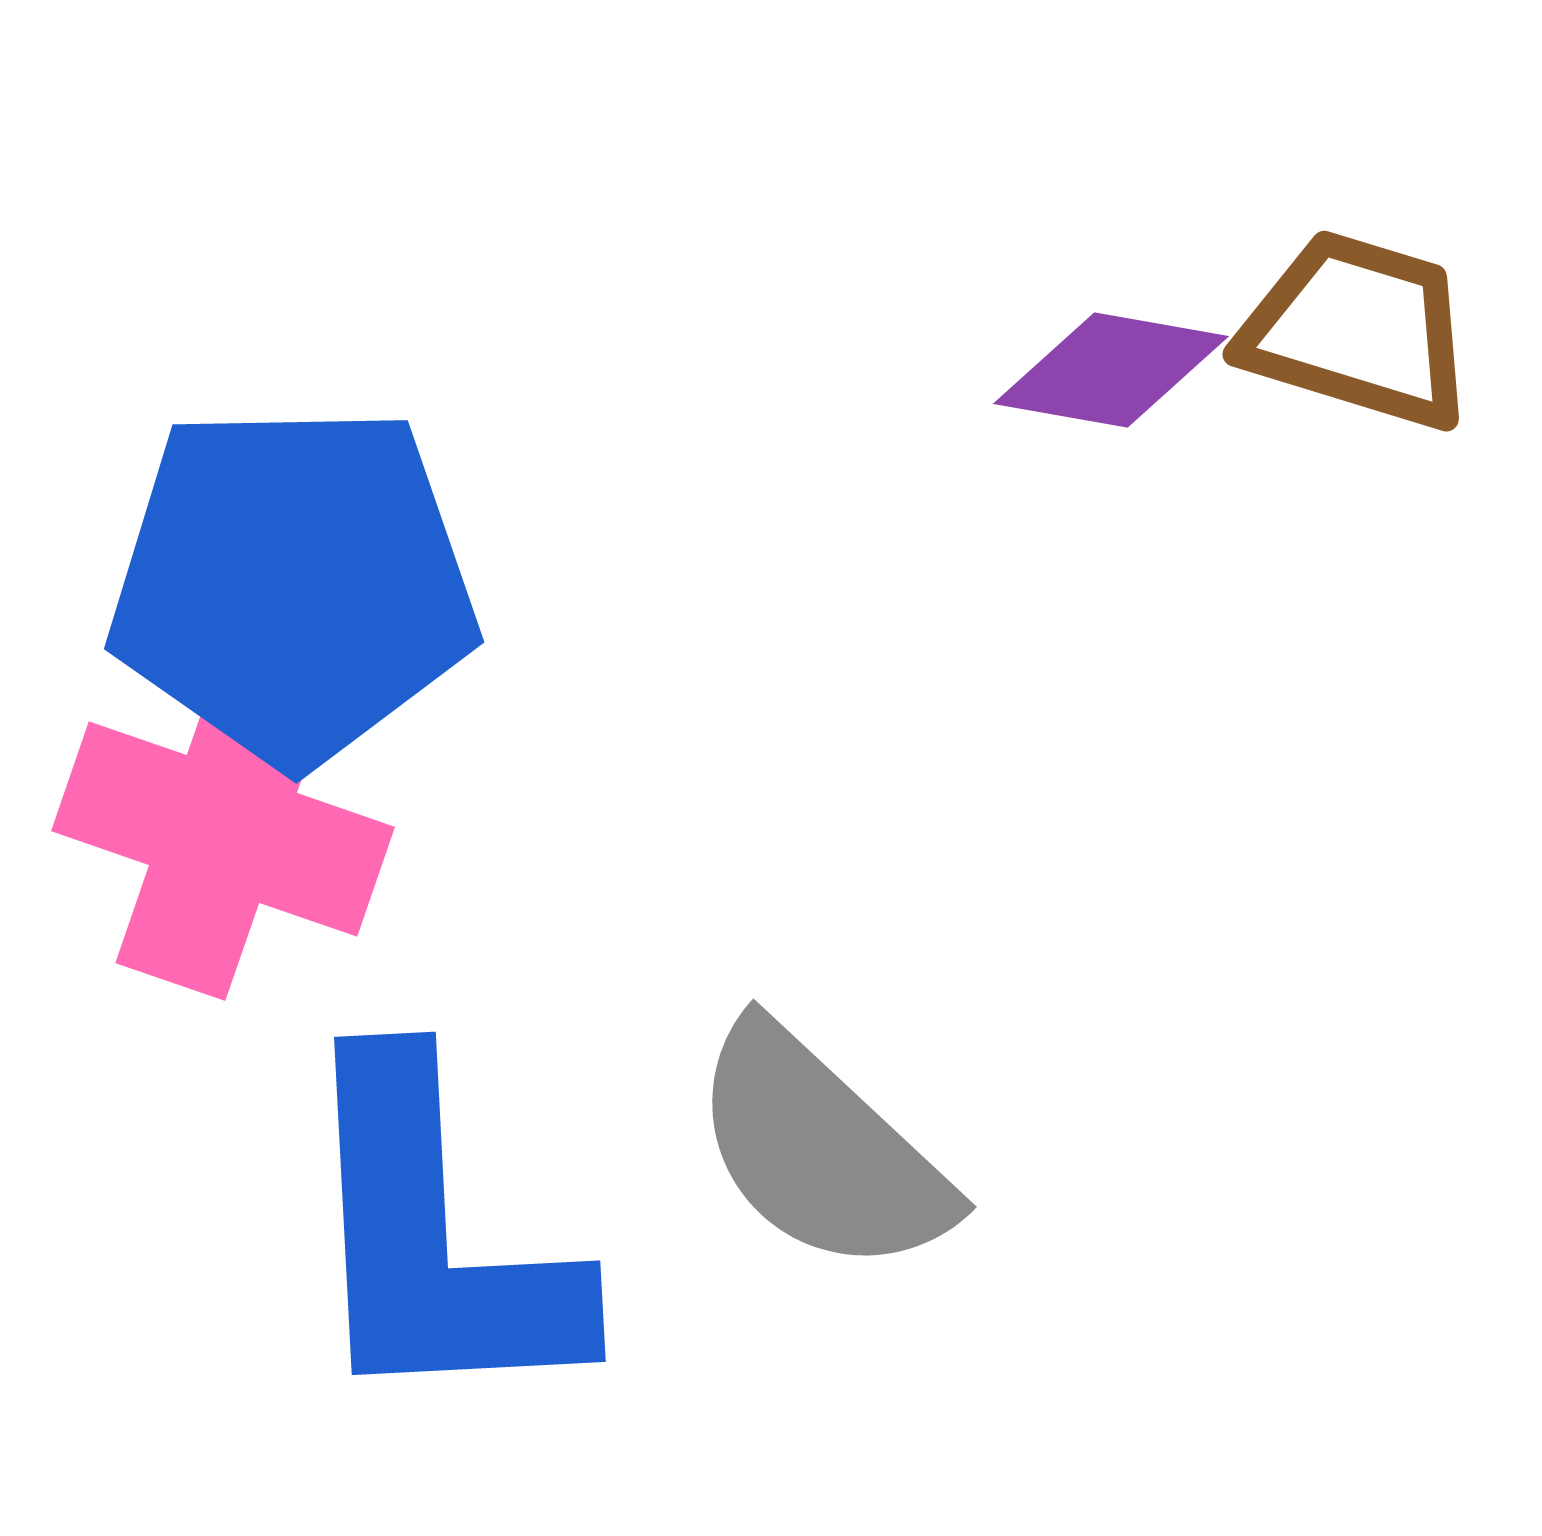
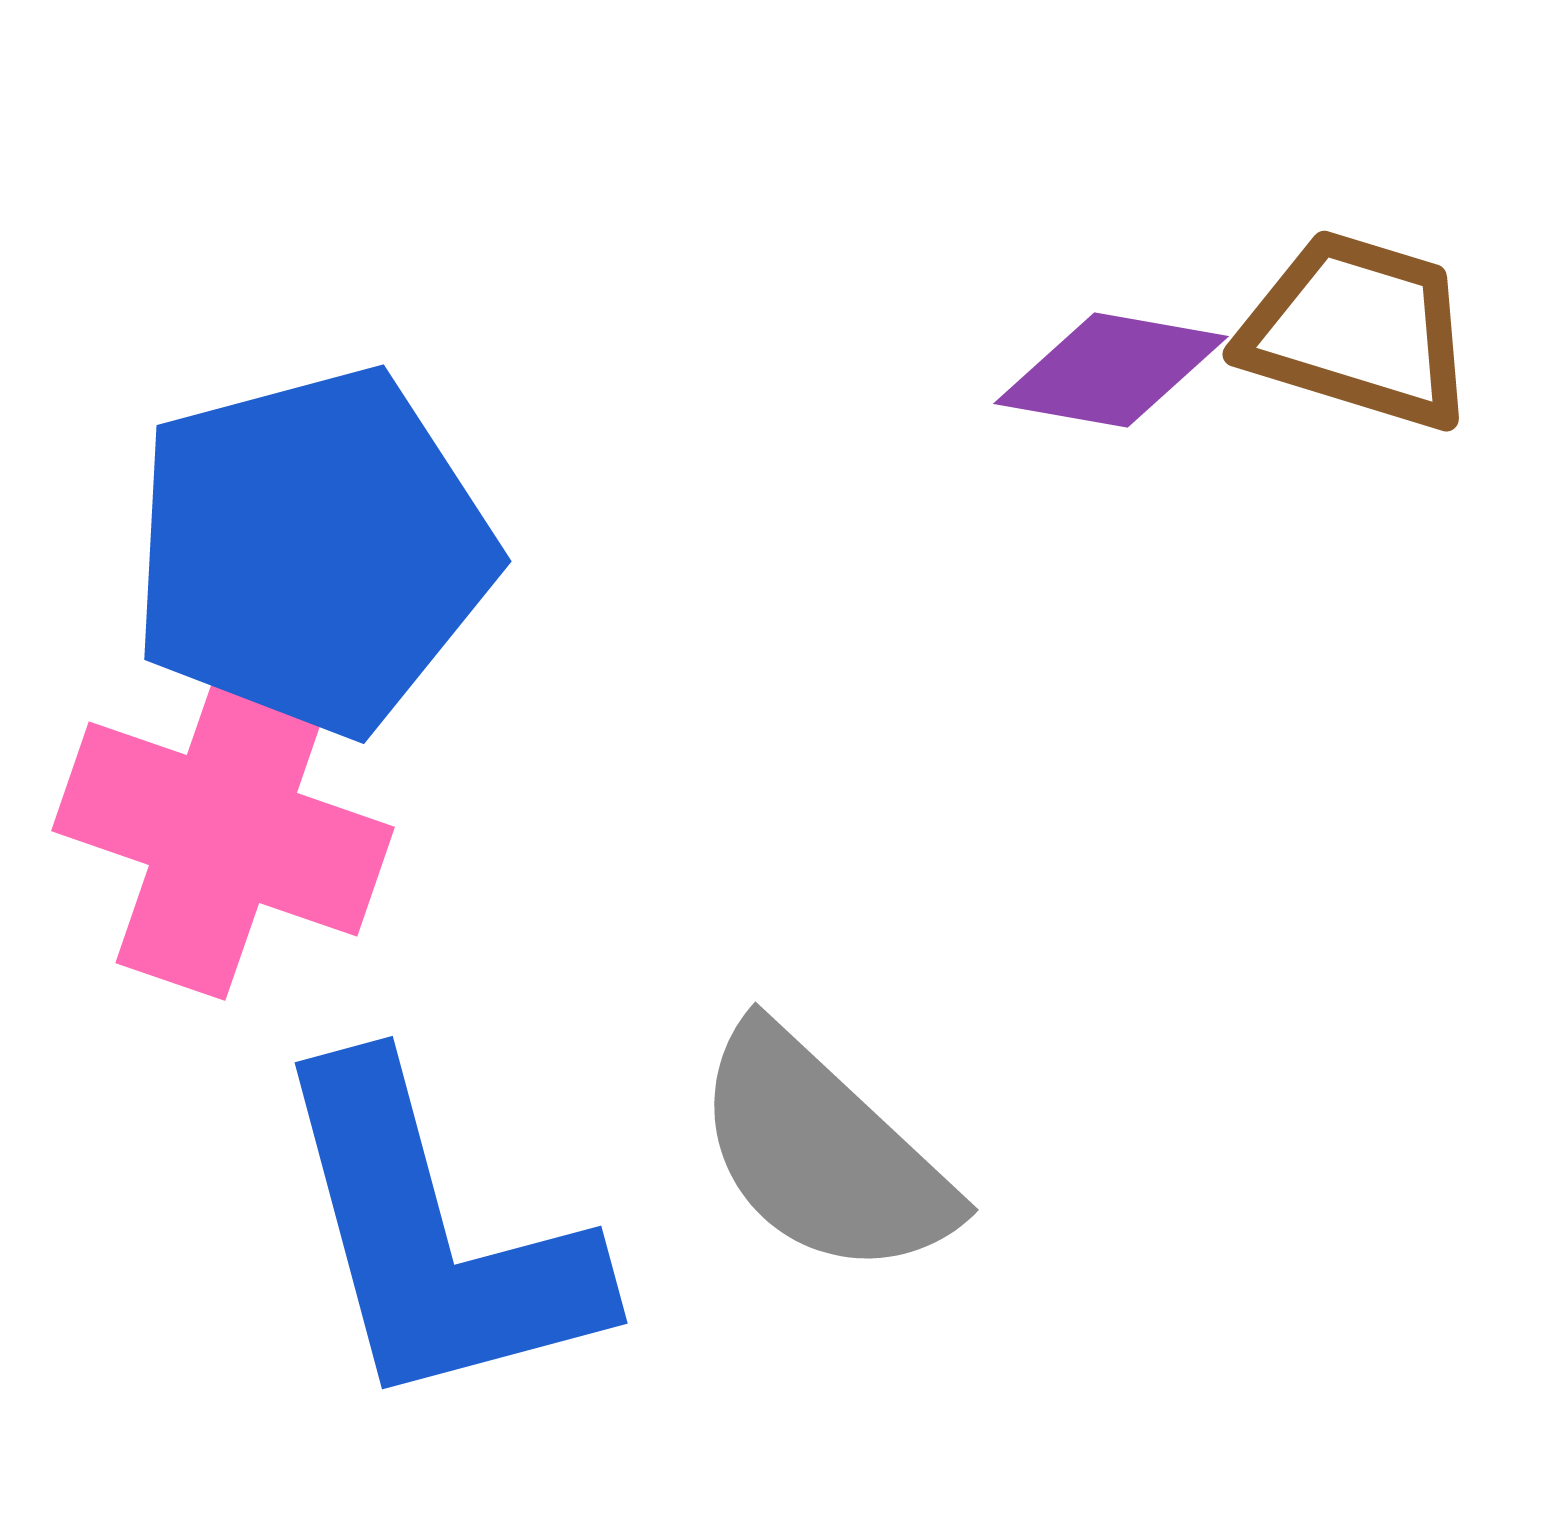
blue pentagon: moved 19 px right, 33 px up; rotated 14 degrees counterclockwise
gray semicircle: moved 2 px right, 3 px down
blue L-shape: rotated 12 degrees counterclockwise
